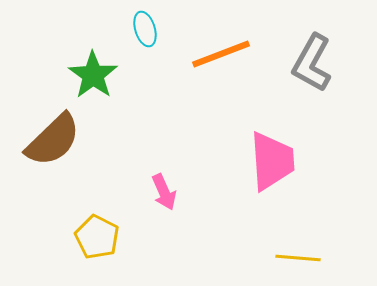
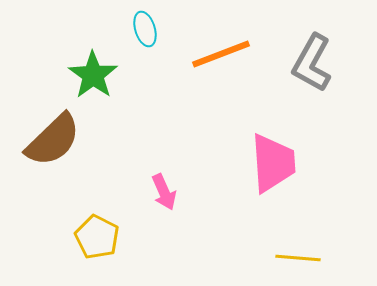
pink trapezoid: moved 1 px right, 2 px down
